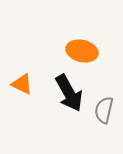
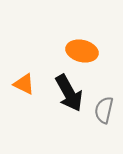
orange triangle: moved 2 px right
